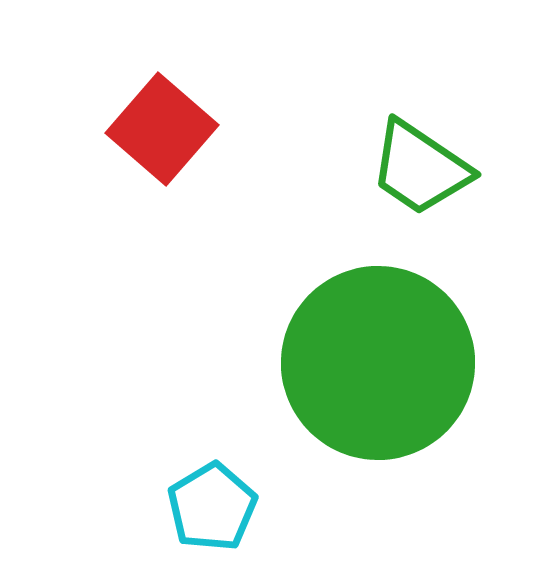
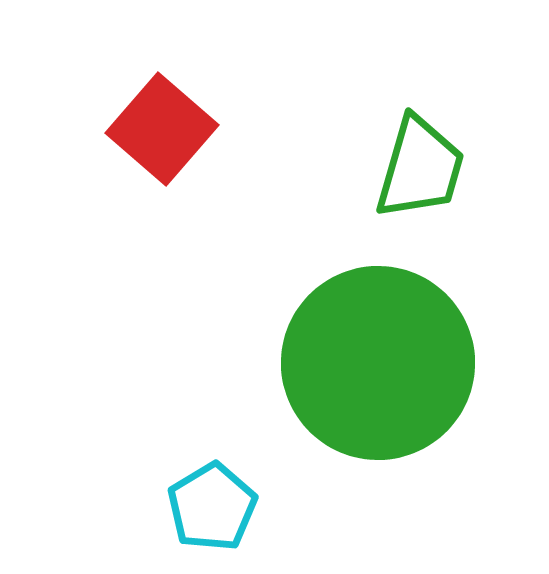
green trapezoid: rotated 108 degrees counterclockwise
